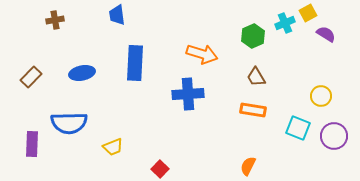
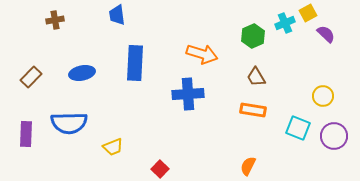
purple semicircle: rotated 12 degrees clockwise
yellow circle: moved 2 px right
purple rectangle: moved 6 px left, 10 px up
